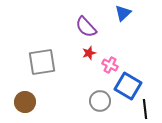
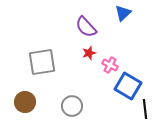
gray circle: moved 28 px left, 5 px down
